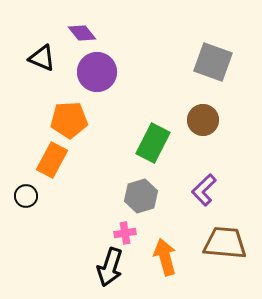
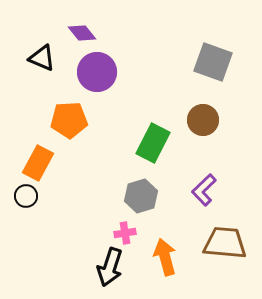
orange rectangle: moved 14 px left, 3 px down
